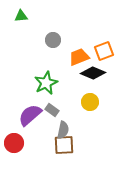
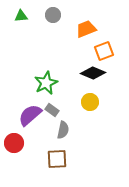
gray circle: moved 25 px up
orange trapezoid: moved 7 px right, 28 px up
brown square: moved 7 px left, 14 px down
